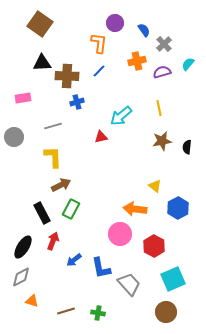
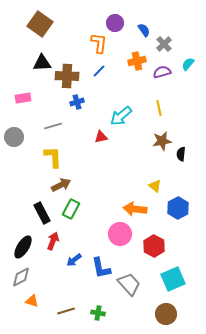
black semicircle: moved 6 px left, 7 px down
brown circle: moved 2 px down
